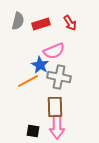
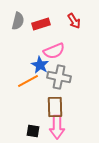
red arrow: moved 4 px right, 2 px up
